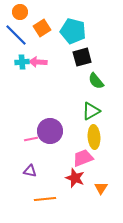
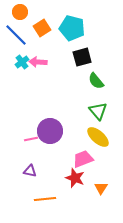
cyan pentagon: moved 1 px left, 3 px up
cyan cross: rotated 32 degrees counterclockwise
green triangle: moved 7 px right; rotated 42 degrees counterclockwise
yellow ellipse: moved 4 px right; rotated 45 degrees counterclockwise
pink trapezoid: moved 1 px down
